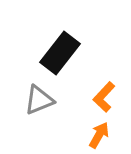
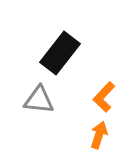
gray triangle: rotated 28 degrees clockwise
orange arrow: rotated 12 degrees counterclockwise
